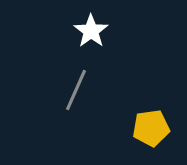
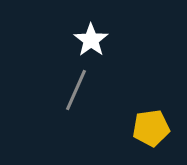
white star: moved 9 px down
